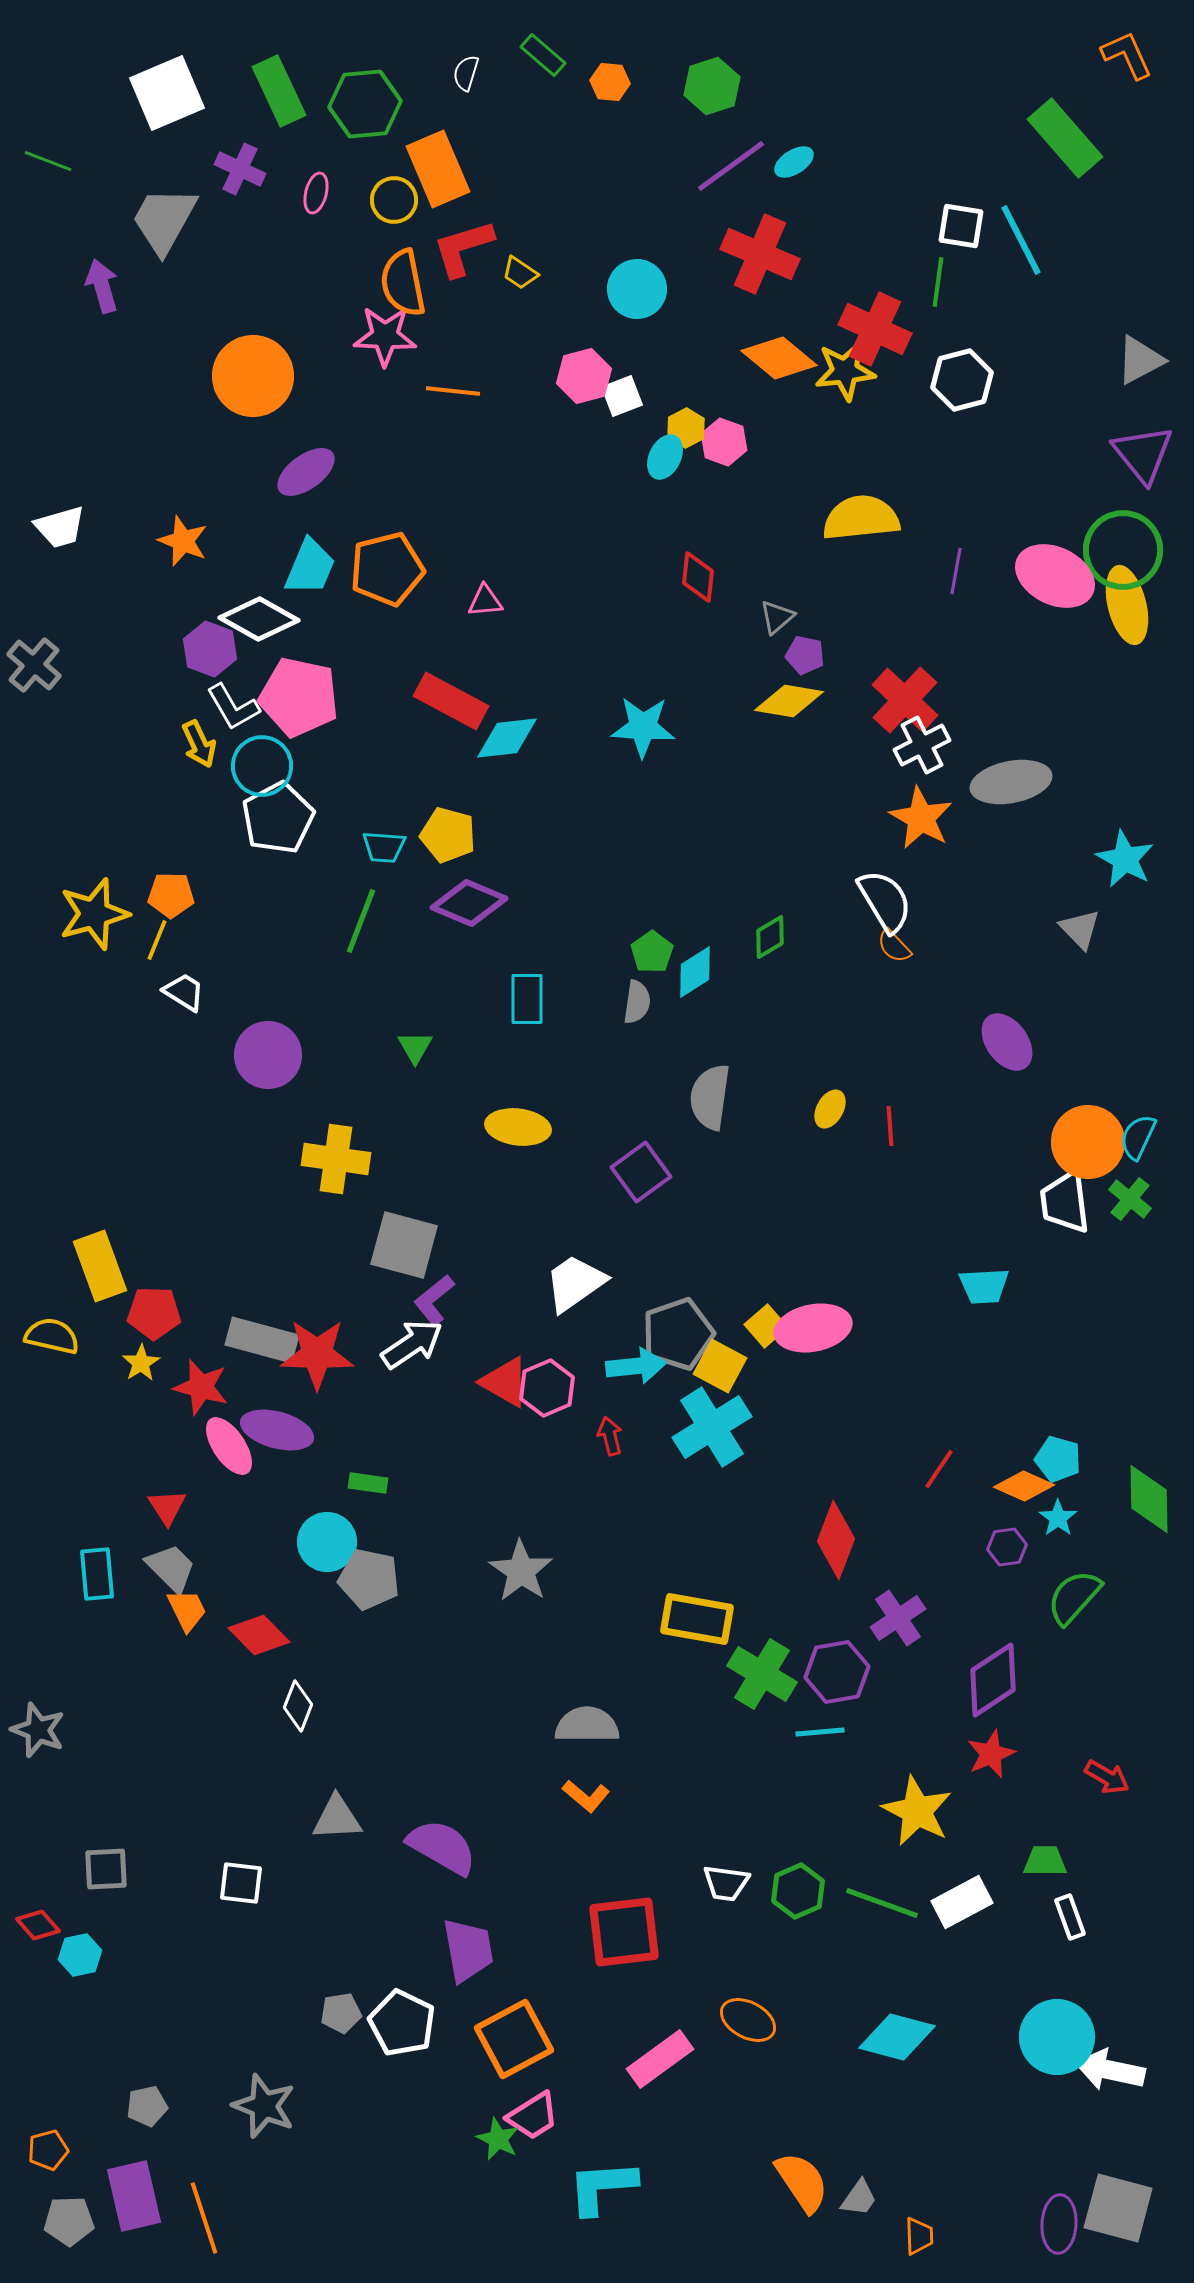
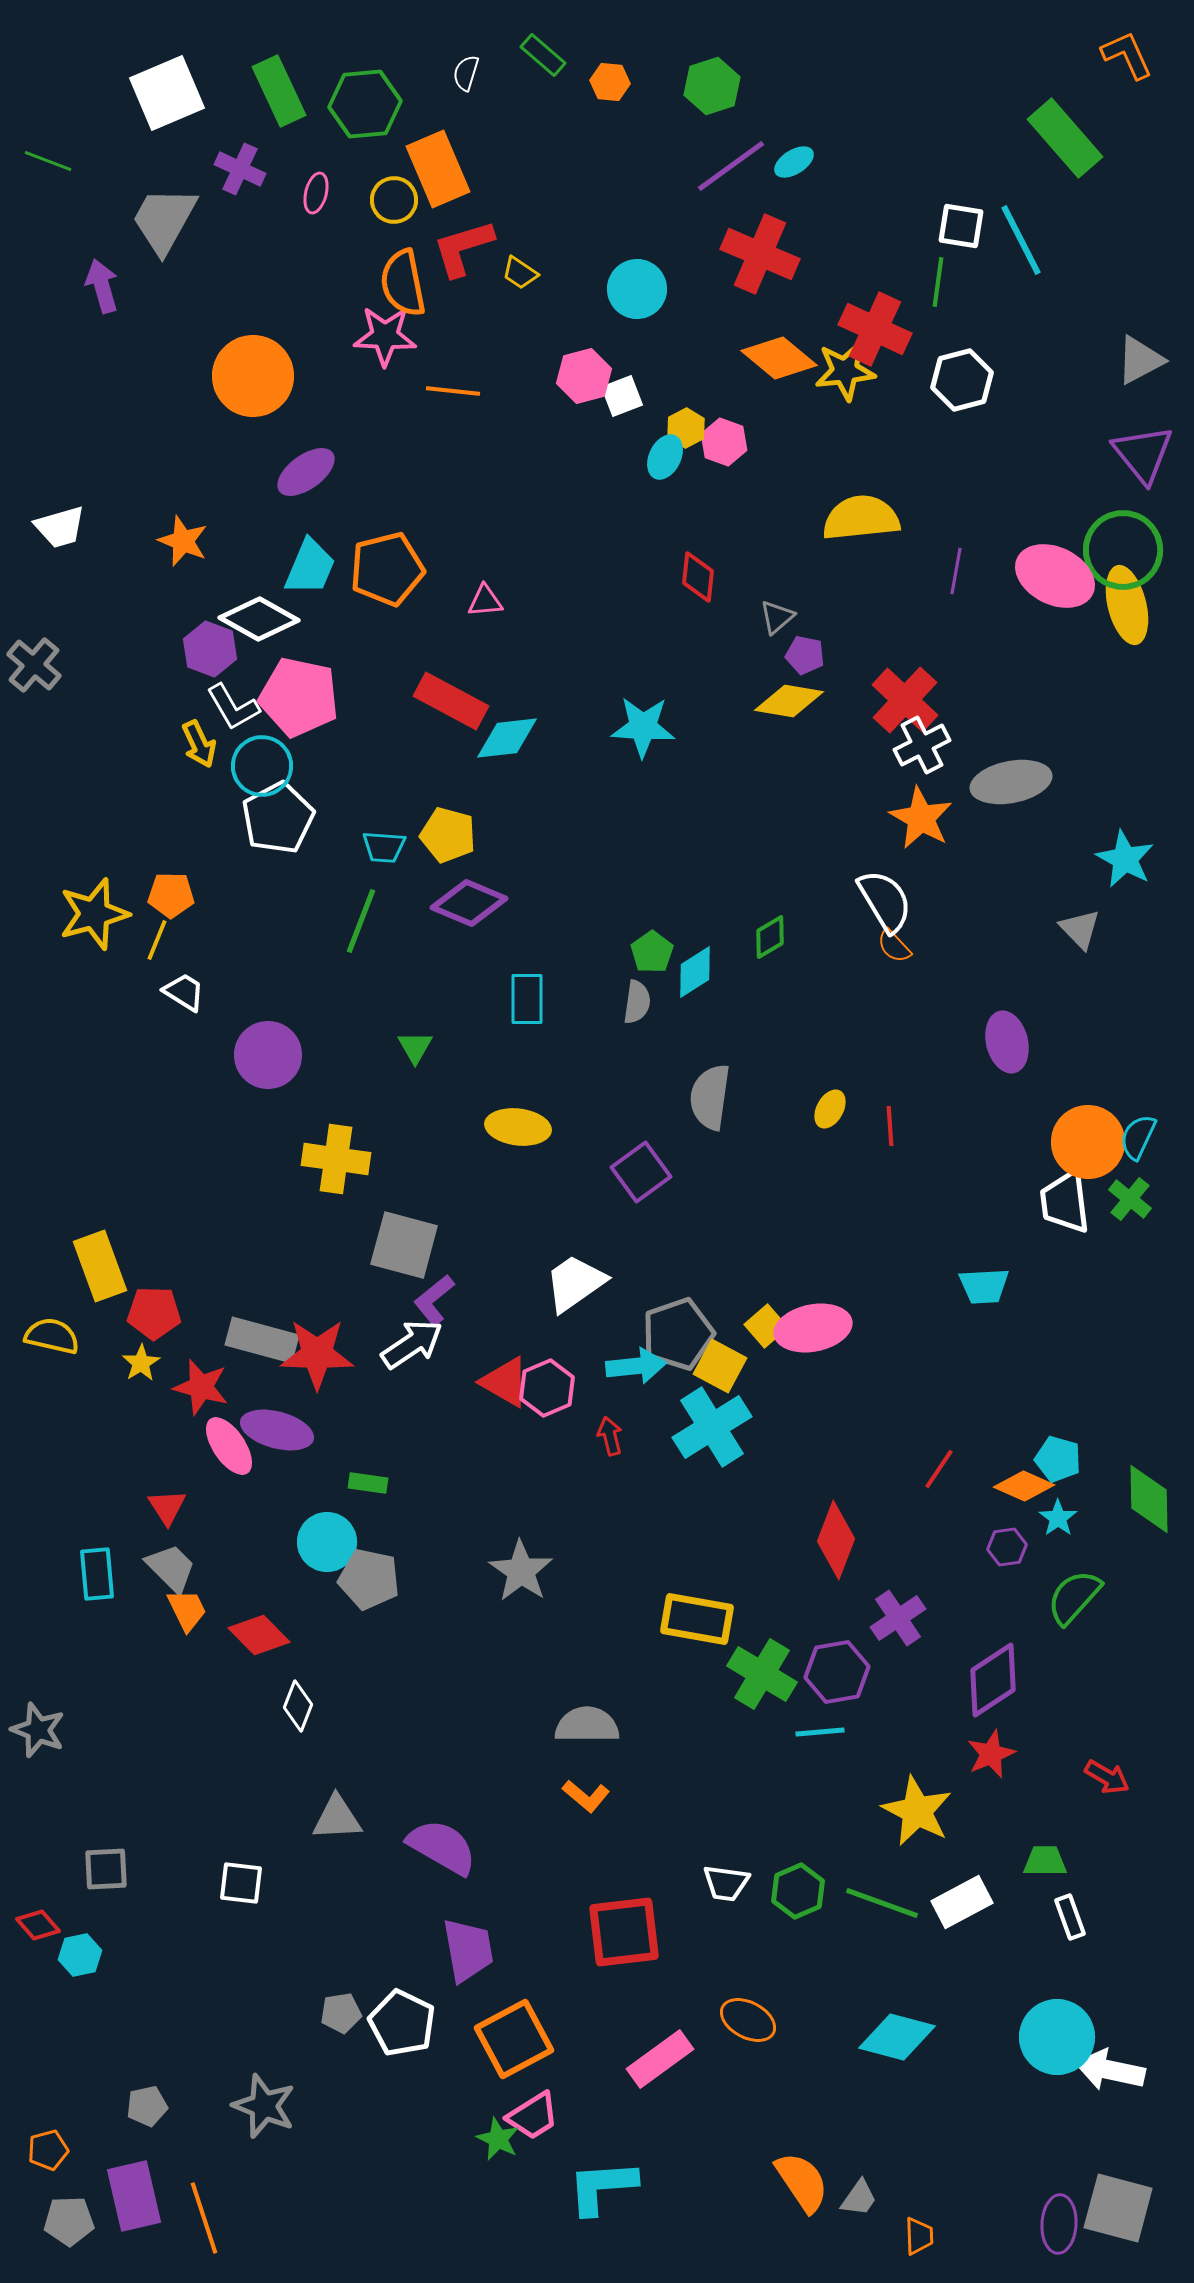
purple ellipse at (1007, 1042): rotated 22 degrees clockwise
